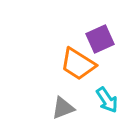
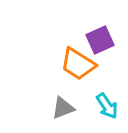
purple square: moved 1 px down
cyan arrow: moved 6 px down
